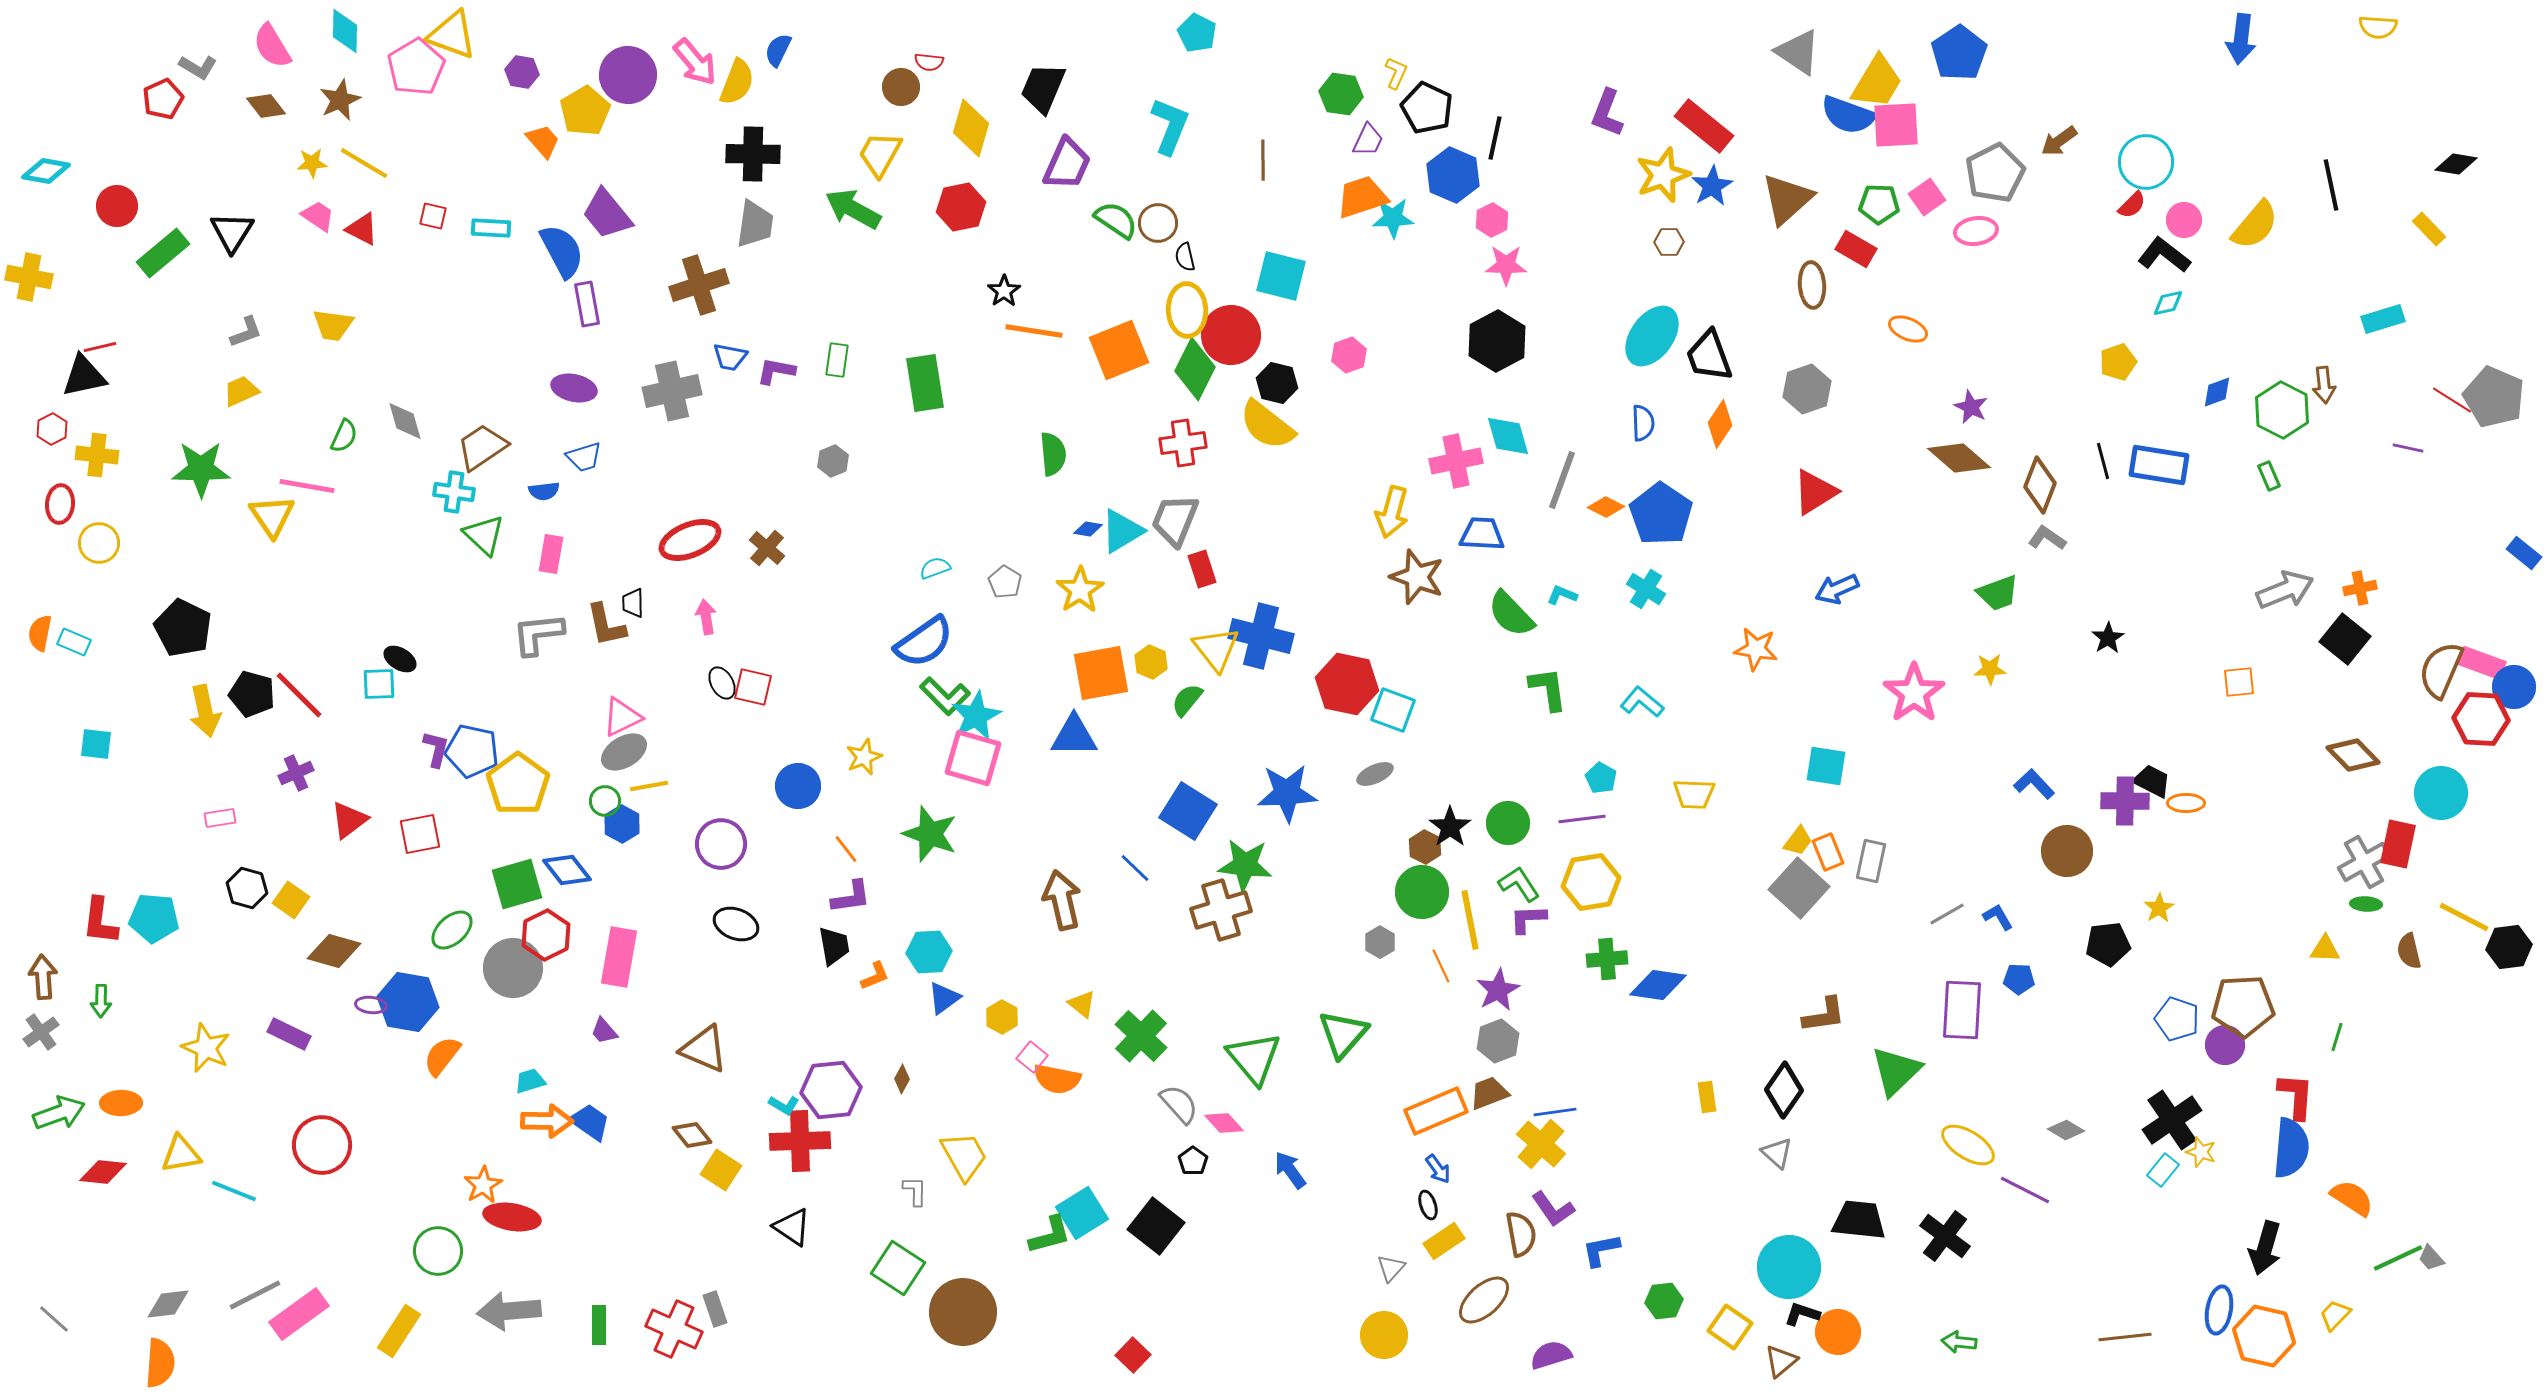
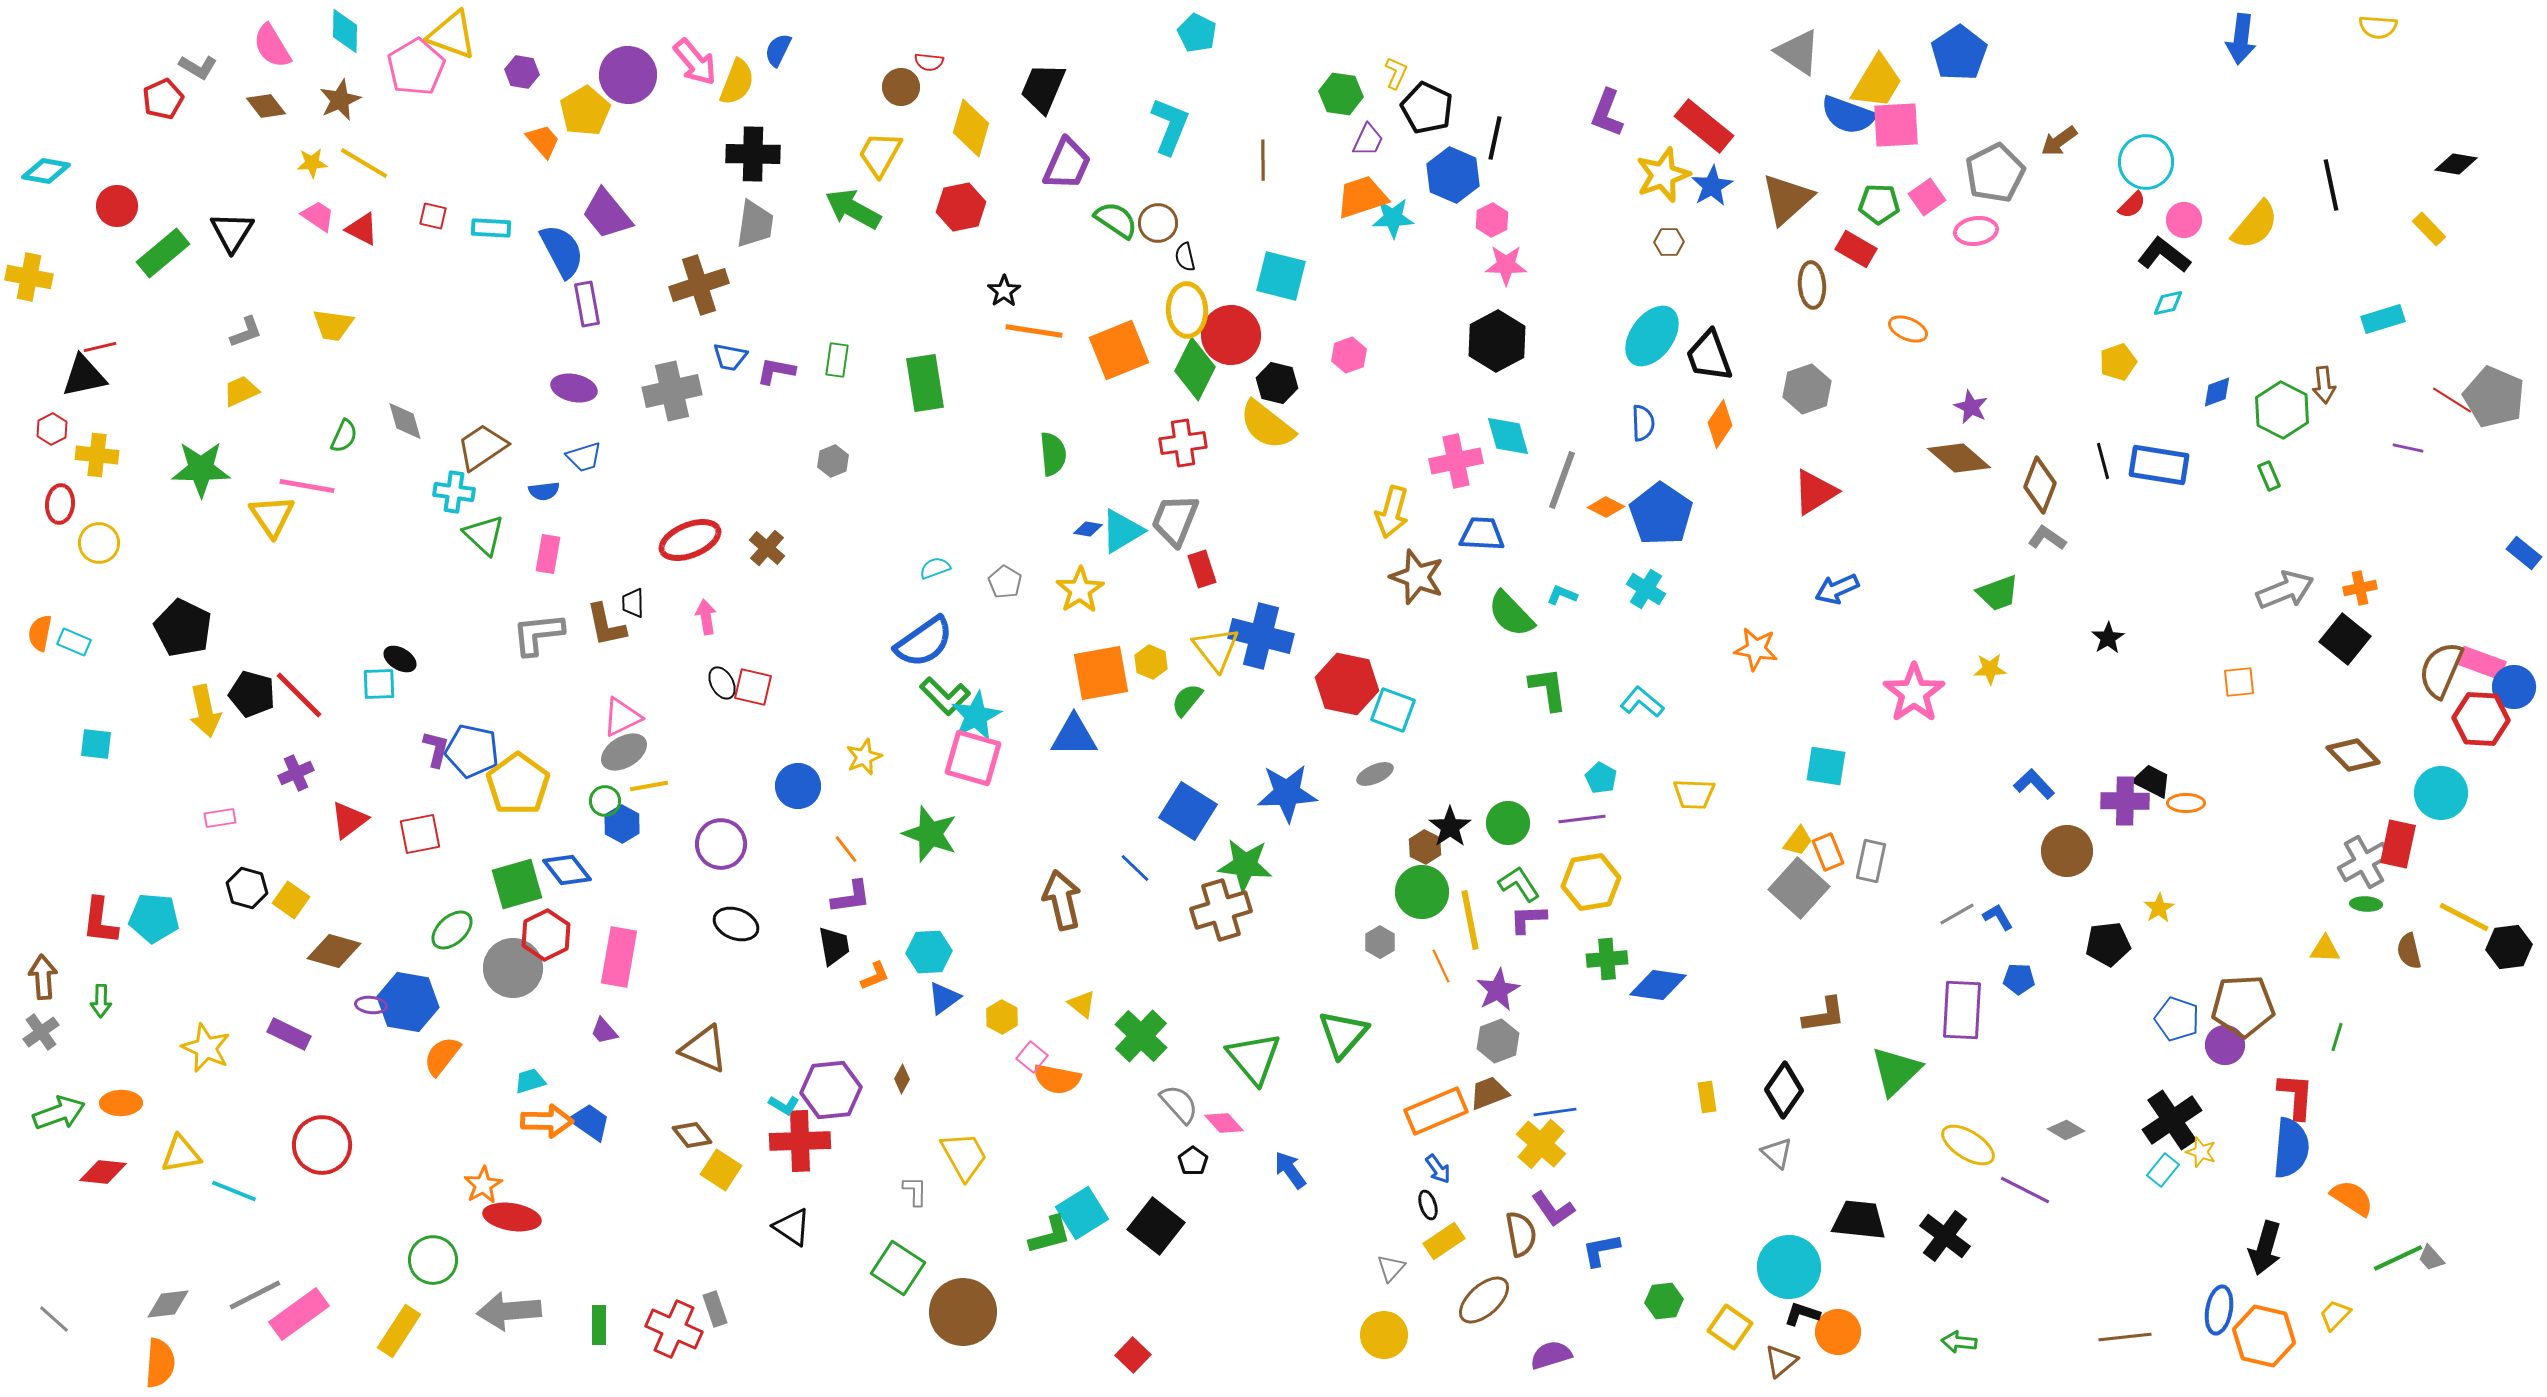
pink rectangle at (551, 554): moved 3 px left
gray line at (1947, 914): moved 10 px right
green circle at (438, 1251): moved 5 px left, 9 px down
